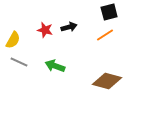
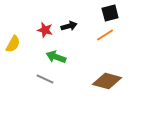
black square: moved 1 px right, 1 px down
black arrow: moved 1 px up
yellow semicircle: moved 4 px down
gray line: moved 26 px right, 17 px down
green arrow: moved 1 px right, 9 px up
